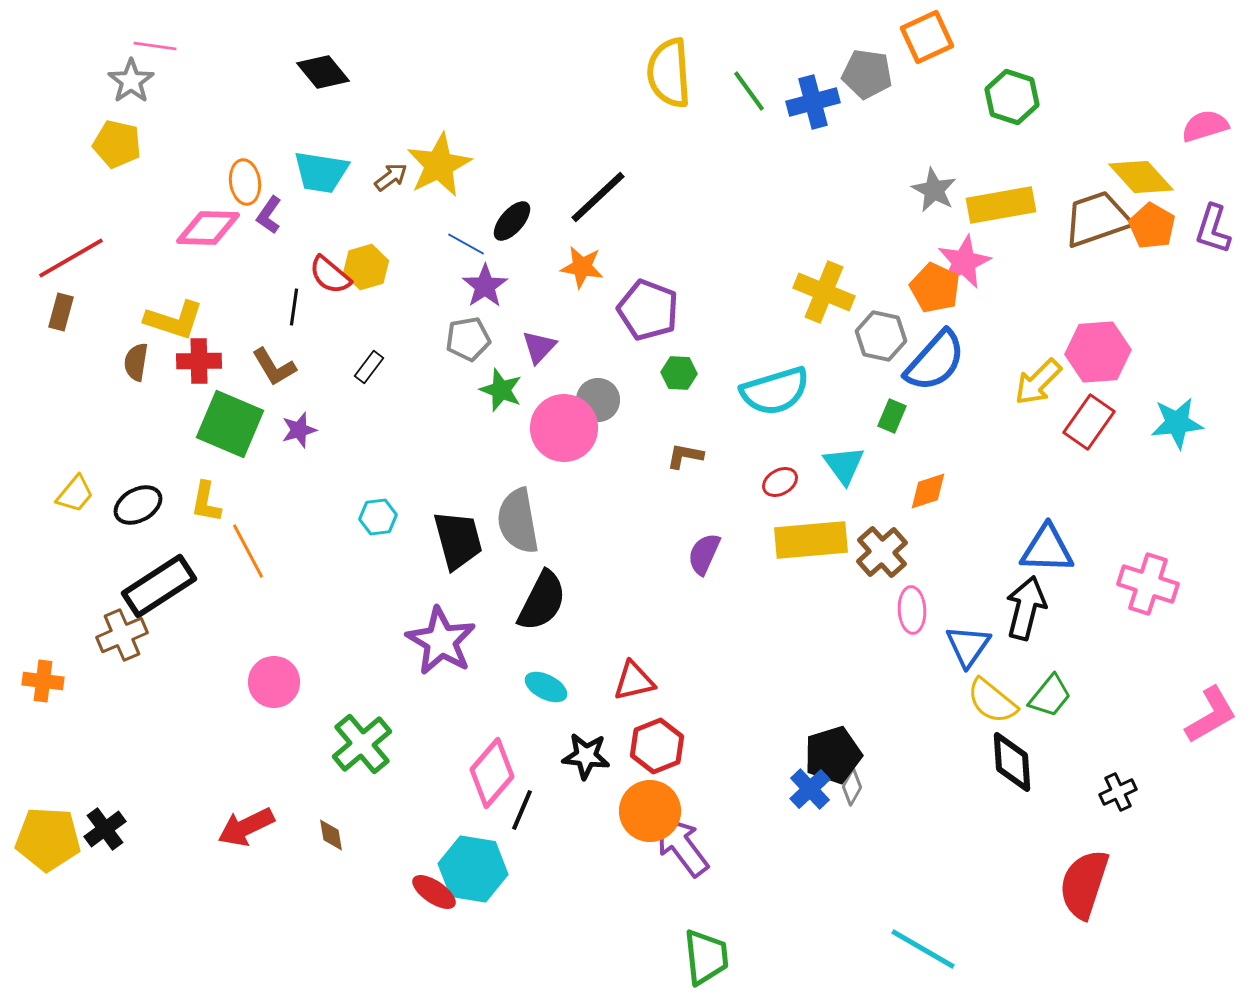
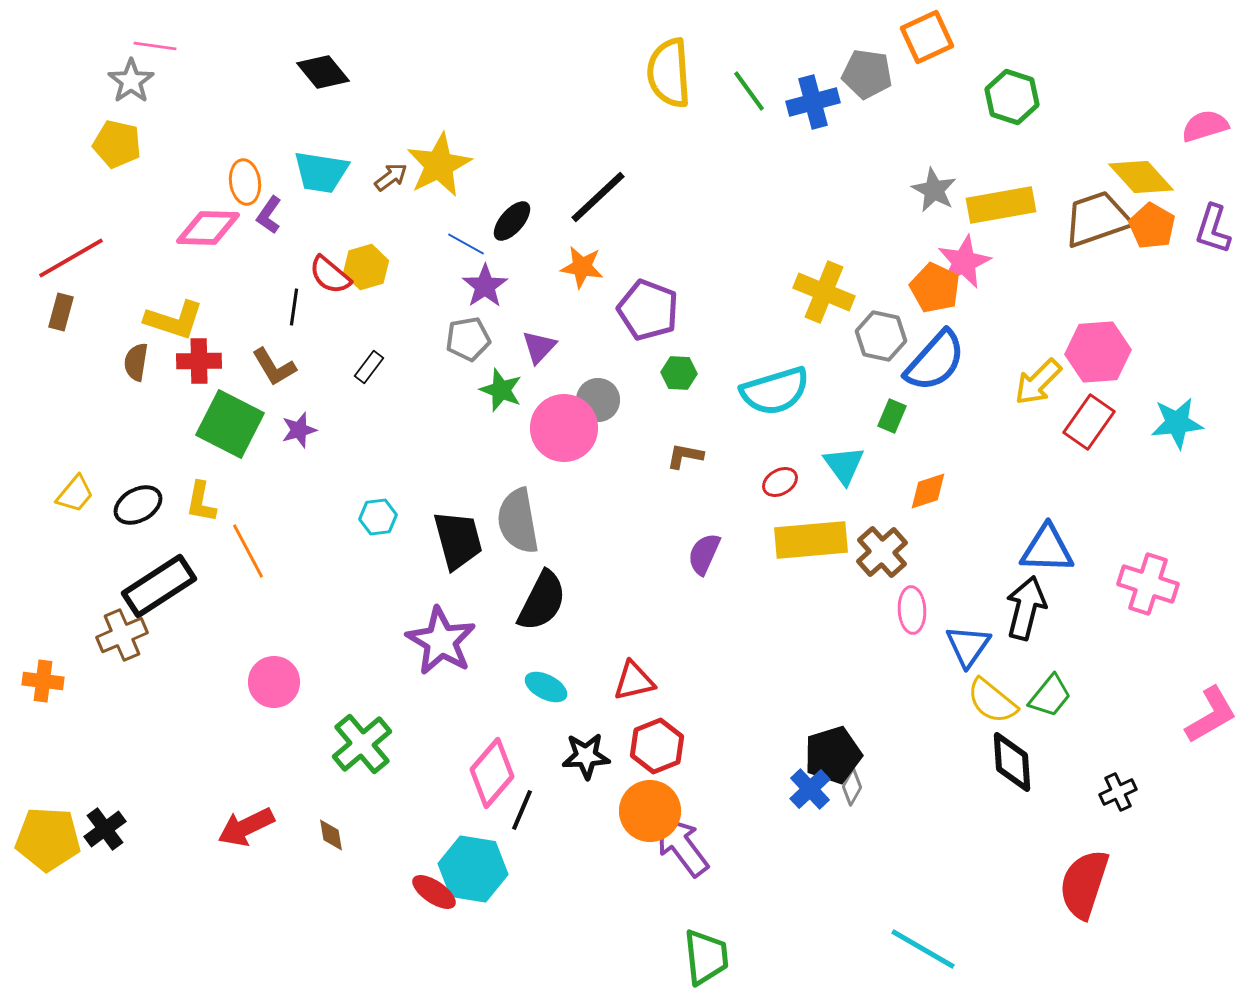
green square at (230, 424): rotated 4 degrees clockwise
yellow L-shape at (206, 502): moved 5 px left
black star at (586, 756): rotated 9 degrees counterclockwise
